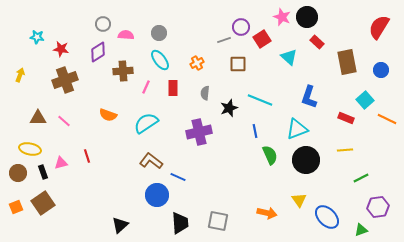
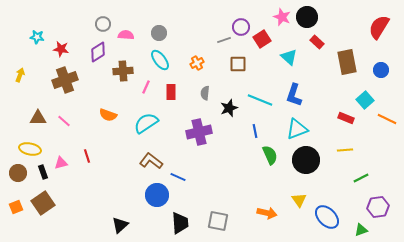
red rectangle at (173, 88): moved 2 px left, 4 px down
blue L-shape at (309, 97): moved 15 px left, 2 px up
